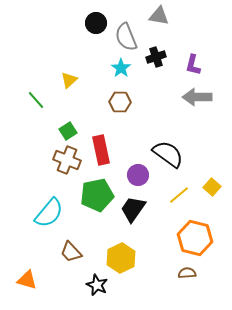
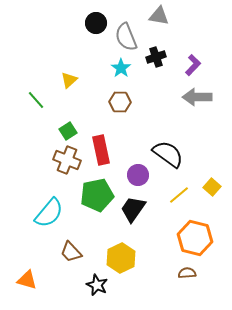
purple L-shape: rotated 150 degrees counterclockwise
